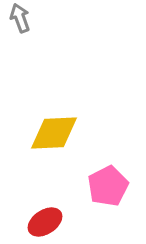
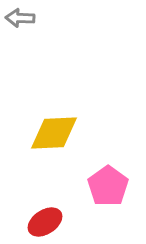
gray arrow: rotated 68 degrees counterclockwise
pink pentagon: rotated 9 degrees counterclockwise
